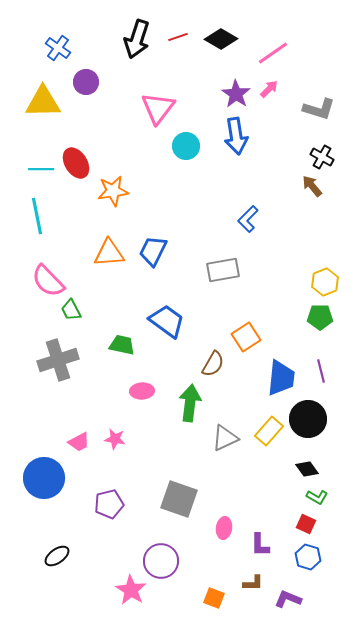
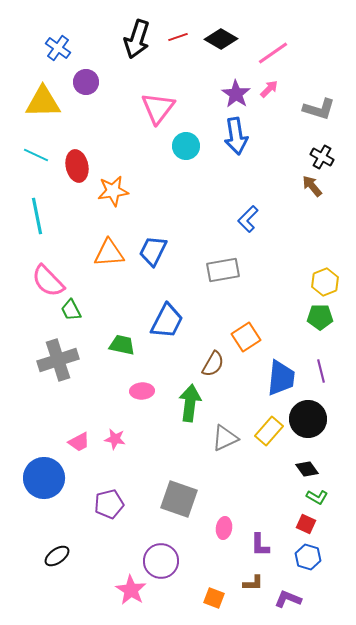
red ellipse at (76, 163): moved 1 px right, 3 px down; rotated 20 degrees clockwise
cyan line at (41, 169): moved 5 px left, 14 px up; rotated 25 degrees clockwise
blue trapezoid at (167, 321): rotated 81 degrees clockwise
